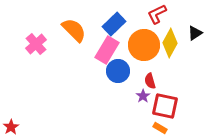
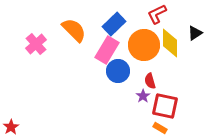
yellow diamond: rotated 28 degrees counterclockwise
